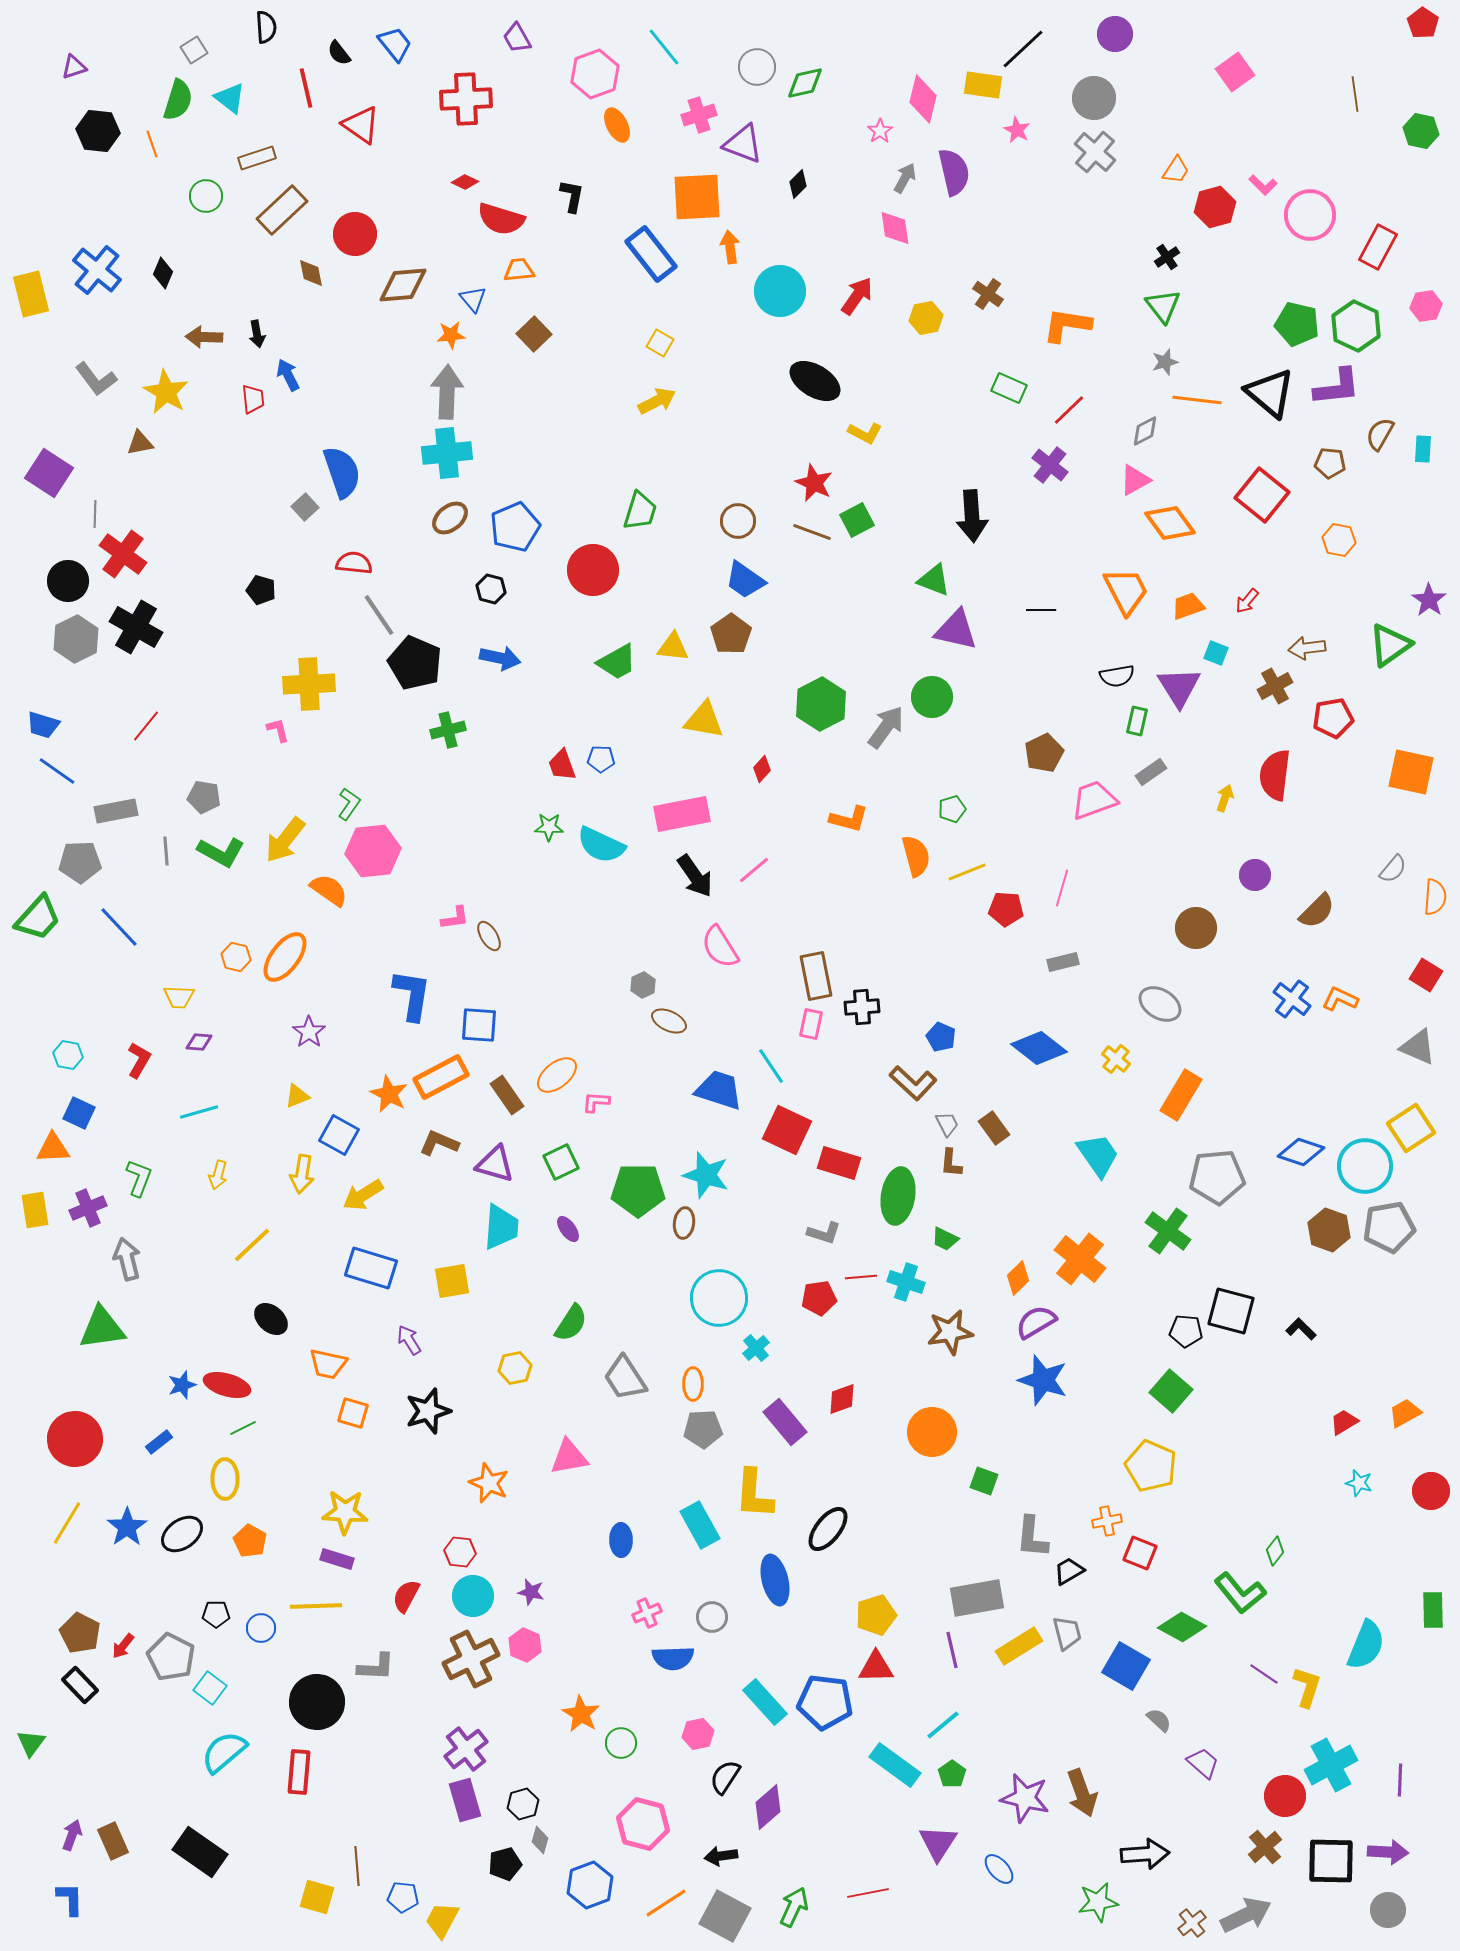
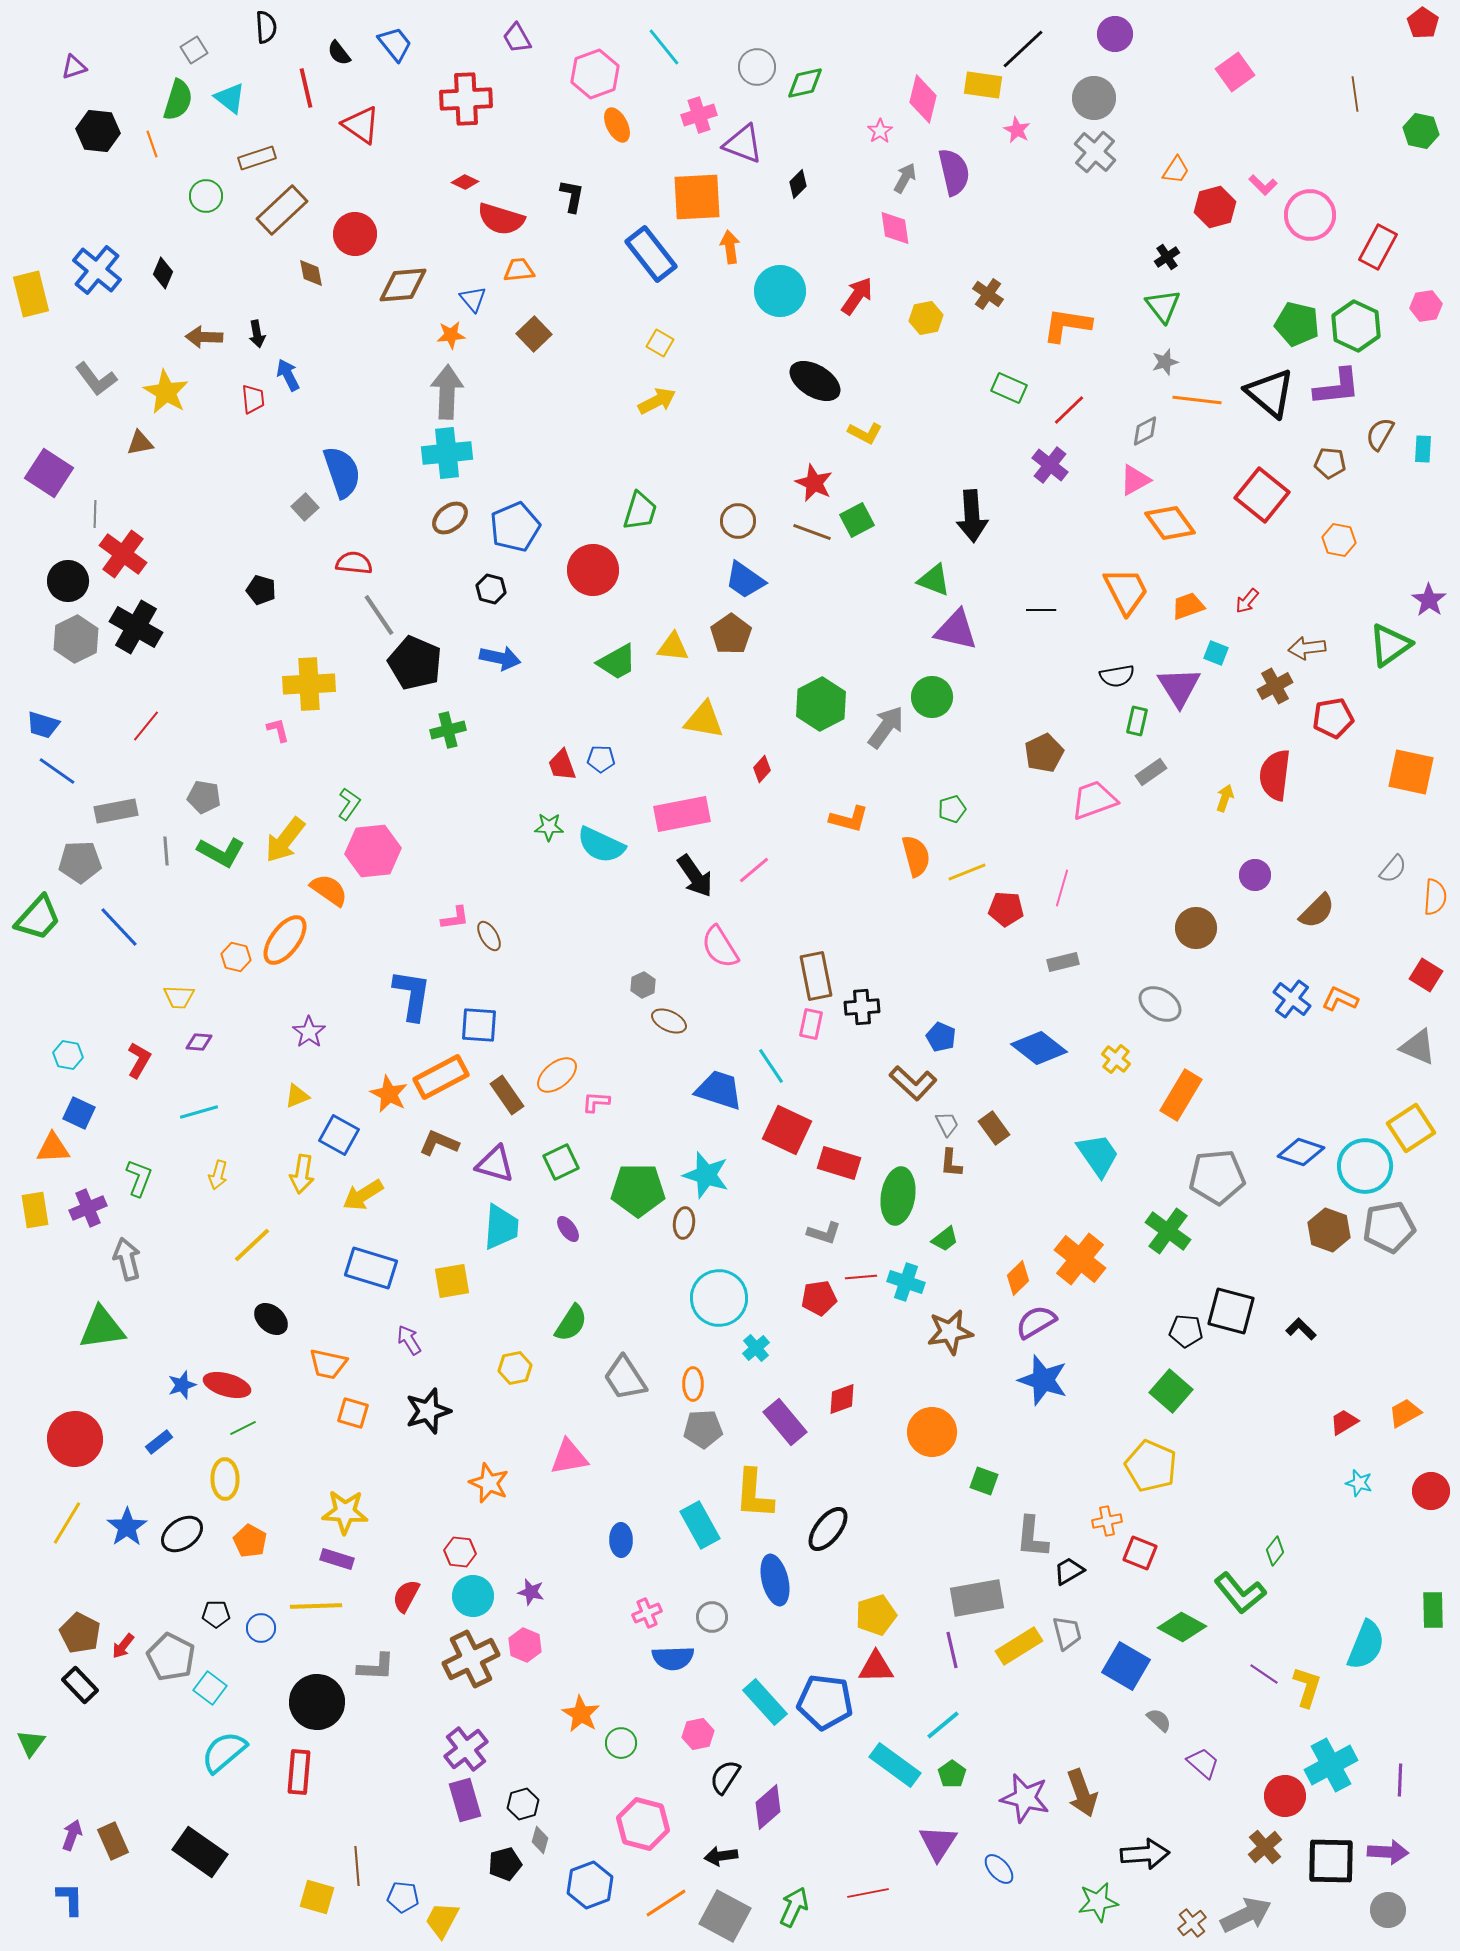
orange ellipse at (285, 957): moved 17 px up
green trapezoid at (945, 1239): rotated 64 degrees counterclockwise
